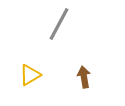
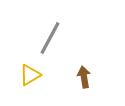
gray line: moved 9 px left, 14 px down
